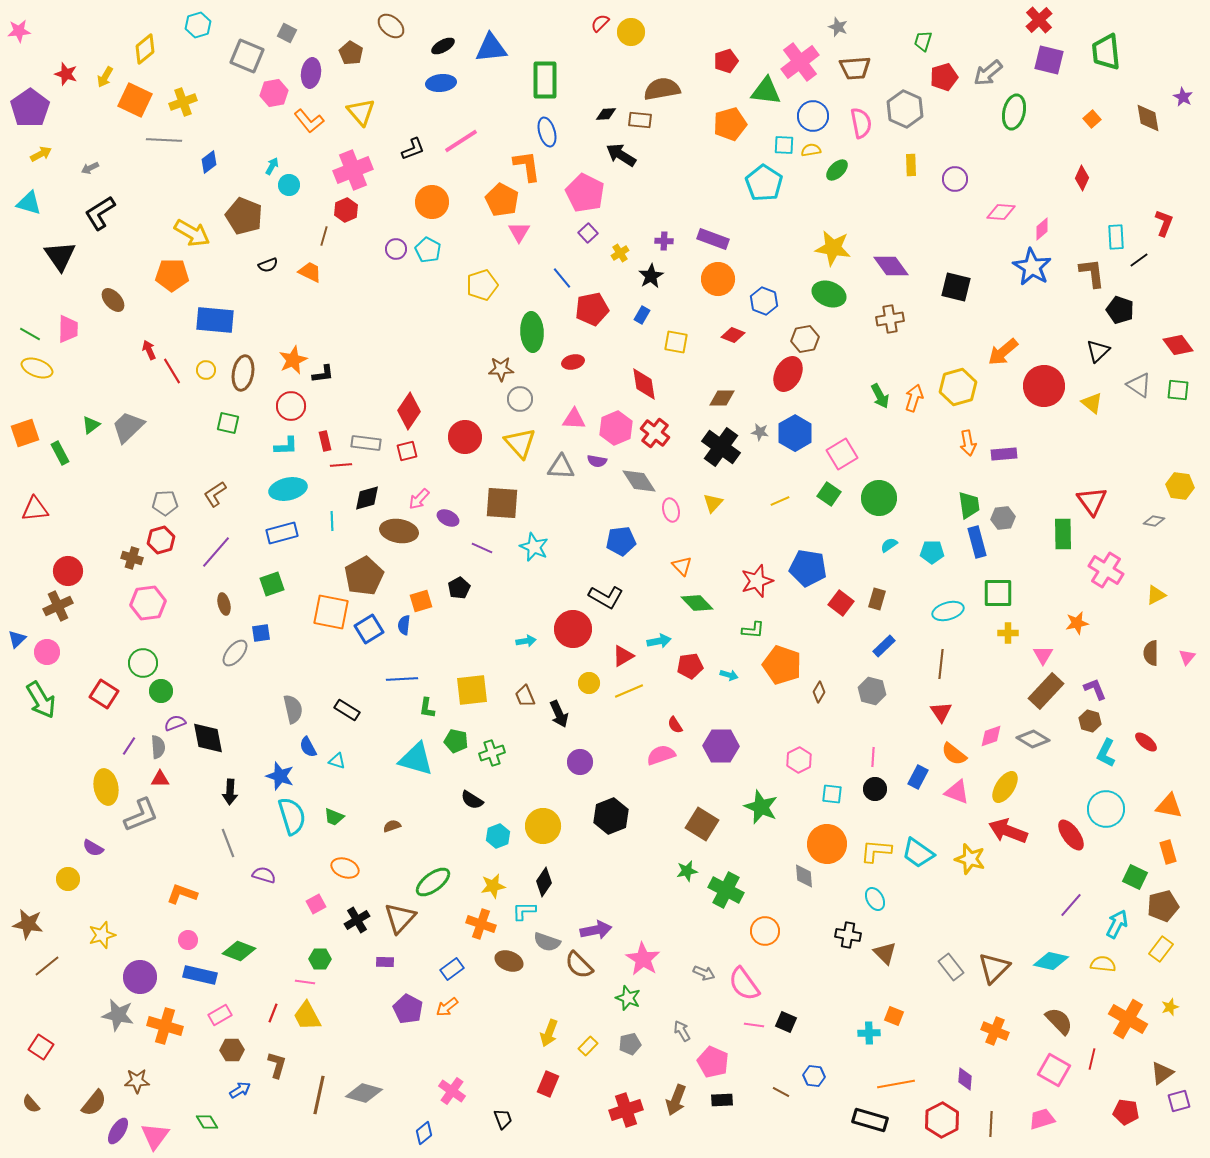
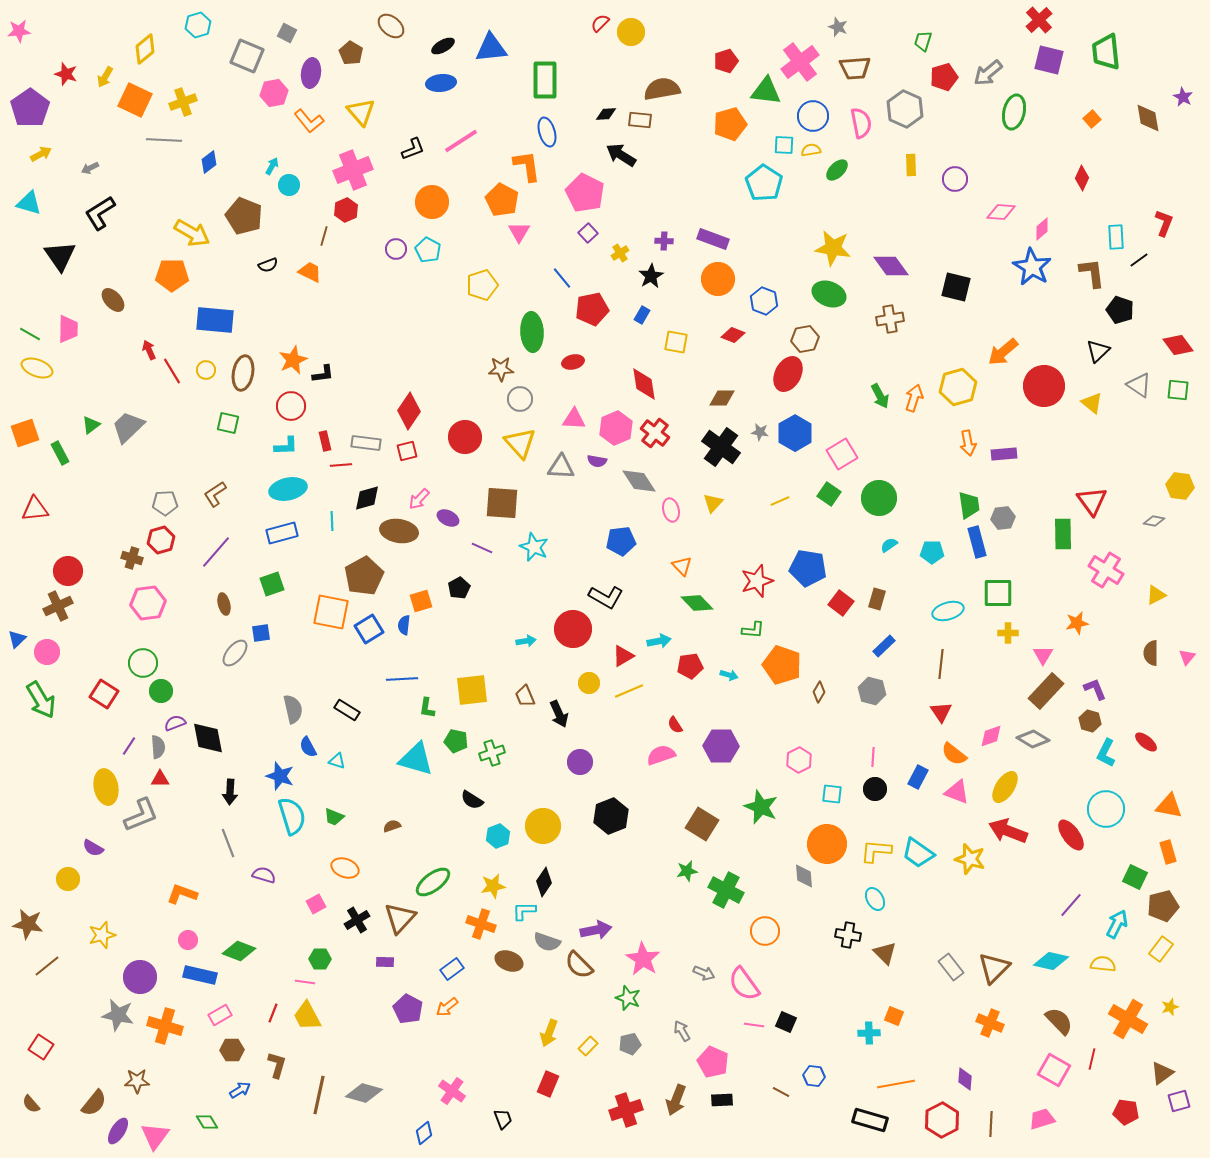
orange cross at (995, 1031): moved 5 px left, 8 px up
